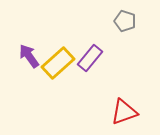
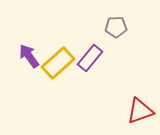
gray pentagon: moved 9 px left, 6 px down; rotated 20 degrees counterclockwise
red triangle: moved 16 px right, 1 px up
